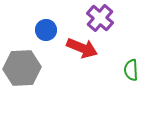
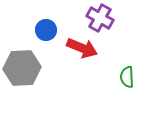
purple cross: rotated 12 degrees counterclockwise
green semicircle: moved 4 px left, 7 px down
